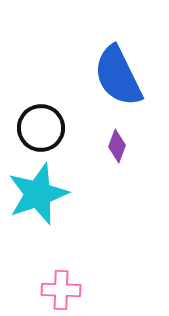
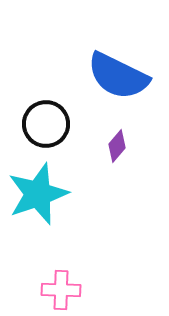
blue semicircle: rotated 38 degrees counterclockwise
black circle: moved 5 px right, 4 px up
purple diamond: rotated 20 degrees clockwise
